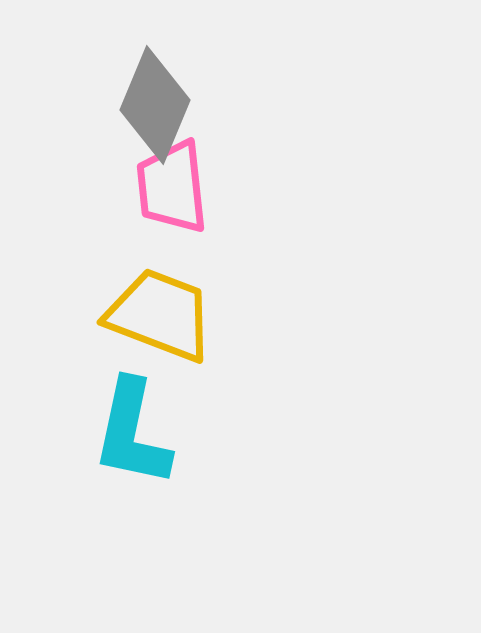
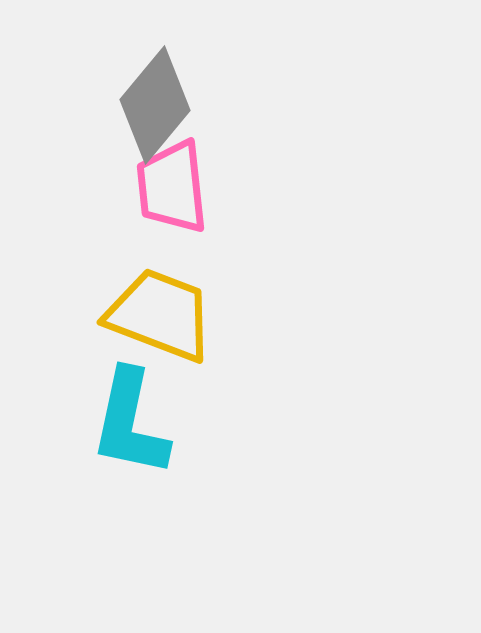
gray diamond: rotated 17 degrees clockwise
cyan L-shape: moved 2 px left, 10 px up
